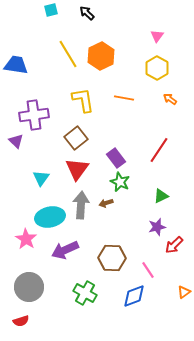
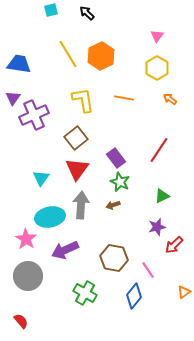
blue trapezoid: moved 3 px right, 1 px up
purple cross: rotated 16 degrees counterclockwise
purple triangle: moved 3 px left, 43 px up; rotated 21 degrees clockwise
green triangle: moved 1 px right
brown arrow: moved 7 px right, 2 px down
brown hexagon: moved 2 px right; rotated 8 degrees clockwise
gray circle: moved 1 px left, 11 px up
blue diamond: rotated 30 degrees counterclockwise
red semicircle: rotated 112 degrees counterclockwise
